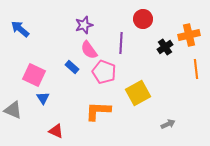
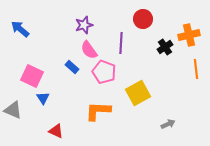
pink square: moved 2 px left, 1 px down
